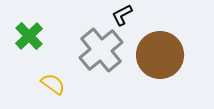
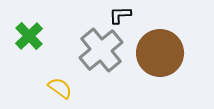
black L-shape: moved 2 px left; rotated 25 degrees clockwise
brown circle: moved 2 px up
yellow semicircle: moved 7 px right, 4 px down
